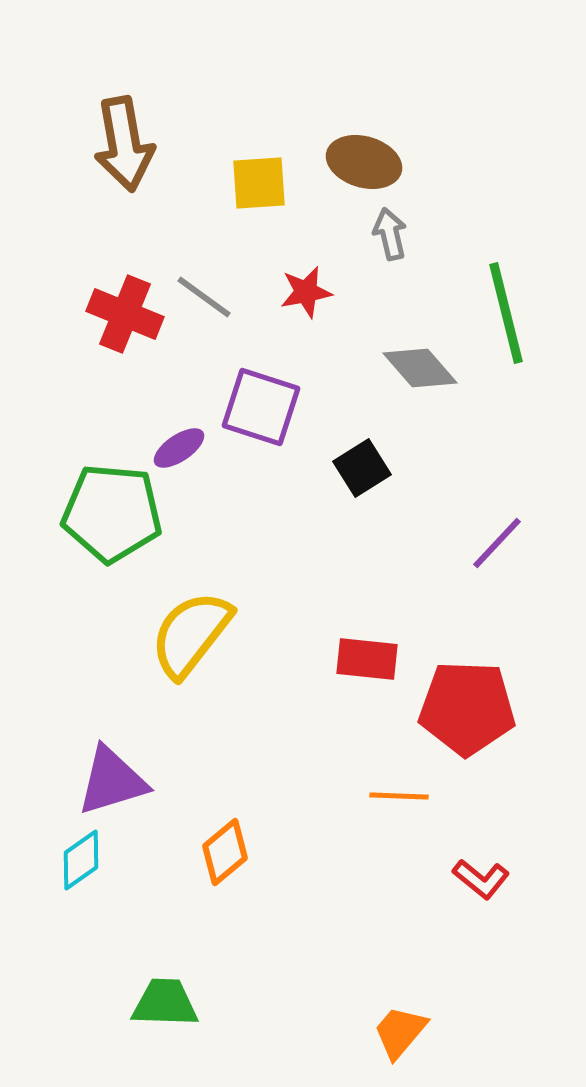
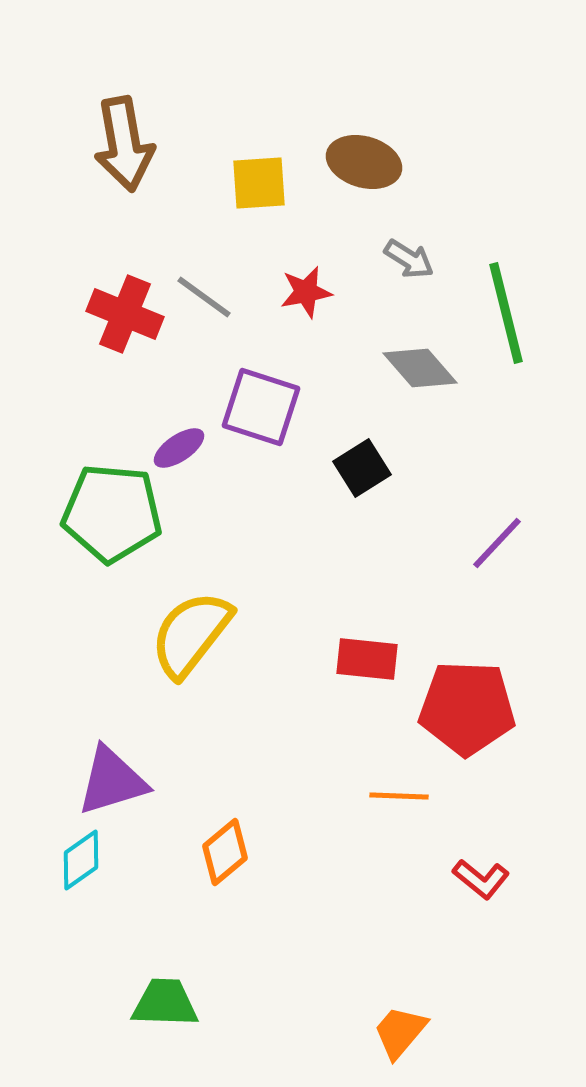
gray arrow: moved 19 px right, 25 px down; rotated 135 degrees clockwise
